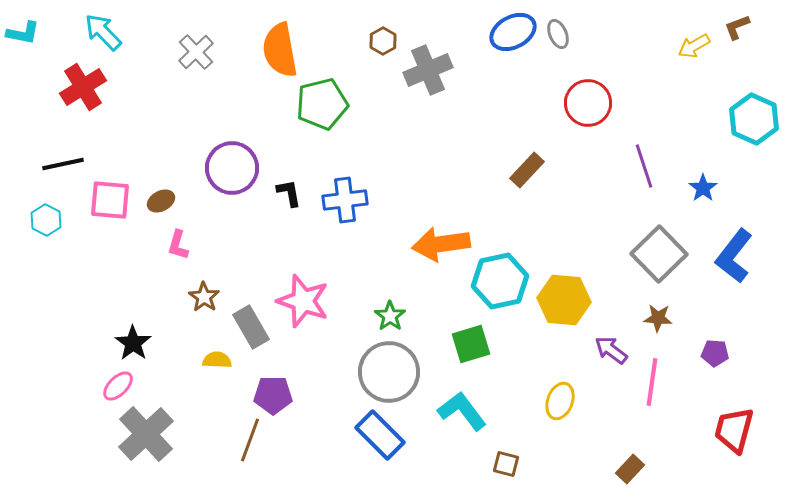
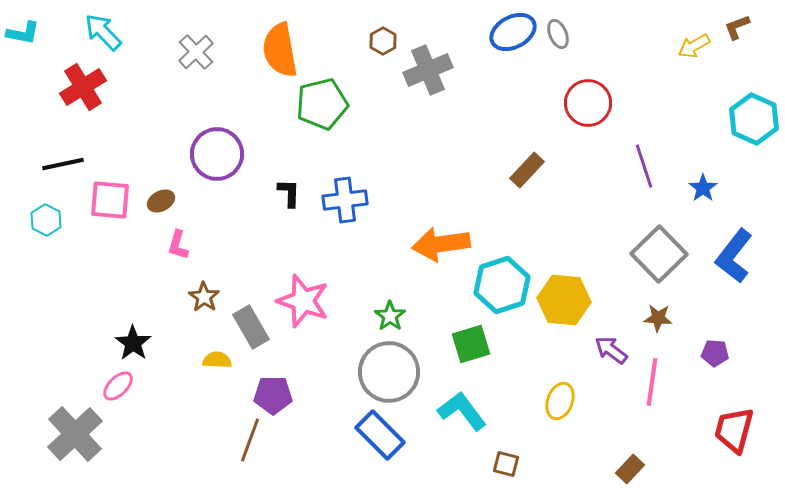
purple circle at (232, 168): moved 15 px left, 14 px up
black L-shape at (289, 193): rotated 12 degrees clockwise
cyan hexagon at (500, 281): moved 2 px right, 4 px down; rotated 6 degrees counterclockwise
gray cross at (146, 434): moved 71 px left
